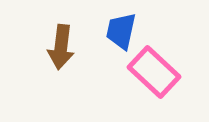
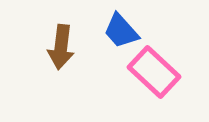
blue trapezoid: rotated 54 degrees counterclockwise
